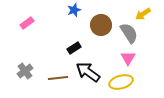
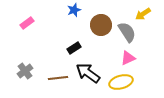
gray semicircle: moved 2 px left, 1 px up
pink triangle: rotated 35 degrees clockwise
black arrow: moved 1 px down
